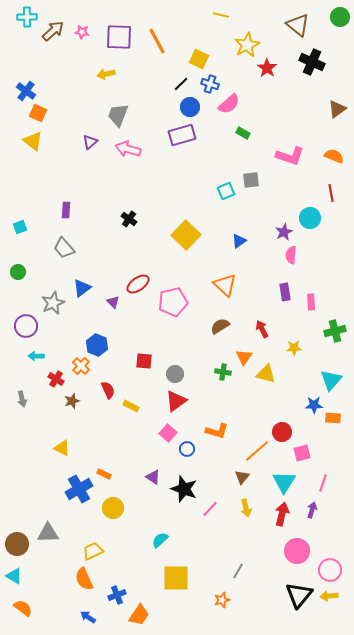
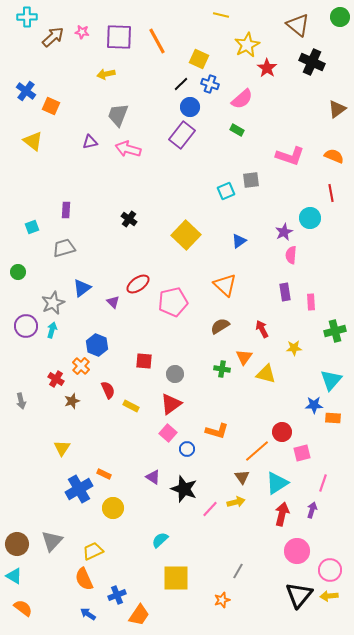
brown arrow at (53, 31): moved 6 px down
pink semicircle at (229, 104): moved 13 px right, 5 px up
orange square at (38, 113): moved 13 px right, 7 px up
green rectangle at (243, 133): moved 6 px left, 3 px up
purple rectangle at (182, 135): rotated 36 degrees counterclockwise
purple triangle at (90, 142): rotated 28 degrees clockwise
cyan square at (20, 227): moved 12 px right
gray trapezoid at (64, 248): rotated 115 degrees clockwise
cyan arrow at (36, 356): moved 16 px right, 26 px up; rotated 105 degrees clockwise
green cross at (223, 372): moved 1 px left, 3 px up
gray arrow at (22, 399): moved 1 px left, 2 px down
red triangle at (176, 401): moved 5 px left, 3 px down
yellow triangle at (62, 448): rotated 36 degrees clockwise
brown triangle at (242, 477): rotated 14 degrees counterclockwise
cyan triangle at (284, 482): moved 7 px left, 1 px down; rotated 25 degrees clockwise
yellow arrow at (246, 508): moved 10 px left, 6 px up; rotated 90 degrees counterclockwise
gray triangle at (48, 533): moved 4 px right, 8 px down; rotated 45 degrees counterclockwise
blue arrow at (88, 617): moved 3 px up
